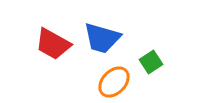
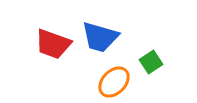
blue trapezoid: moved 2 px left, 1 px up
red trapezoid: rotated 9 degrees counterclockwise
